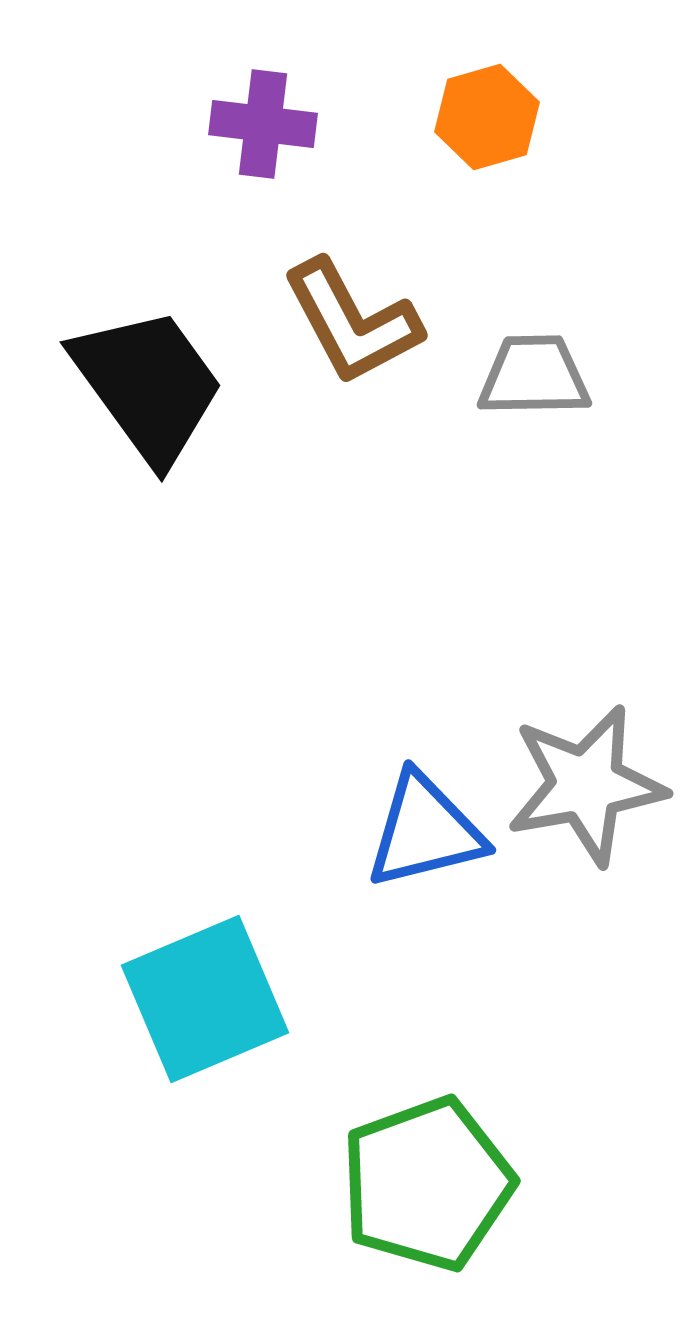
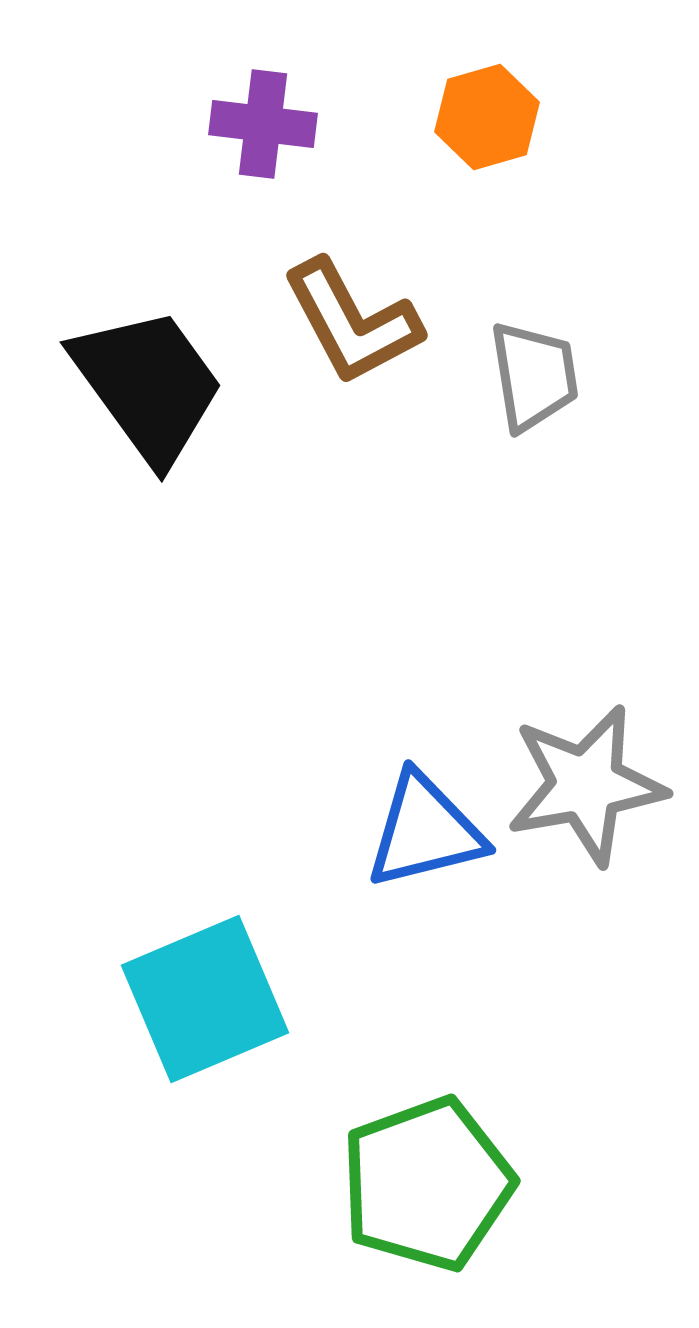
gray trapezoid: rotated 82 degrees clockwise
